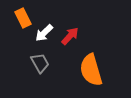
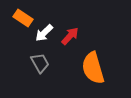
orange rectangle: rotated 30 degrees counterclockwise
orange semicircle: moved 2 px right, 2 px up
